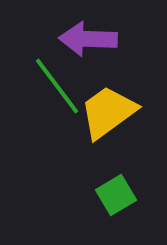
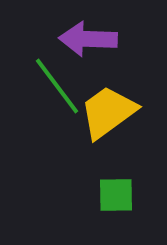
green square: rotated 30 degrees clockwise
